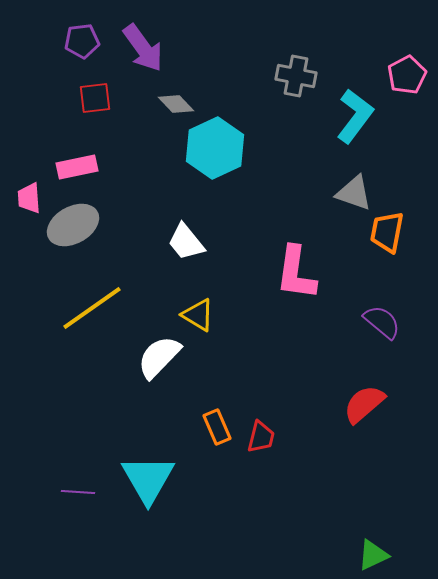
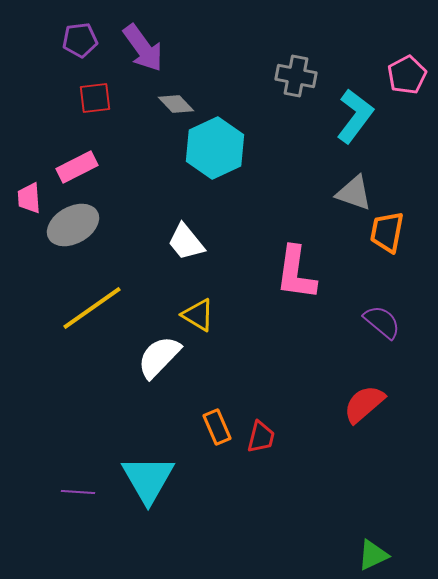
purple pentagon: moved 2 px left, 1 px up
pink rectangle: rotated 15 degrees counterclockwise
